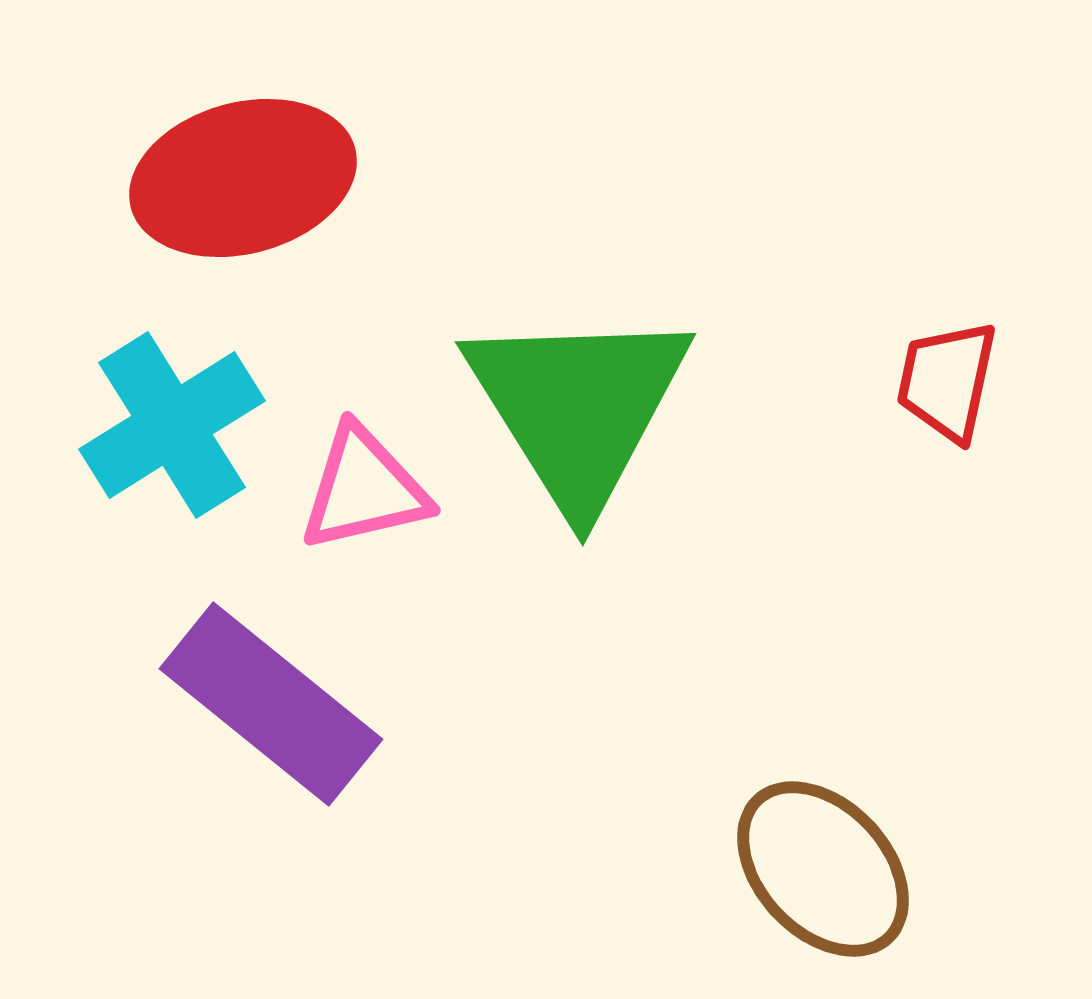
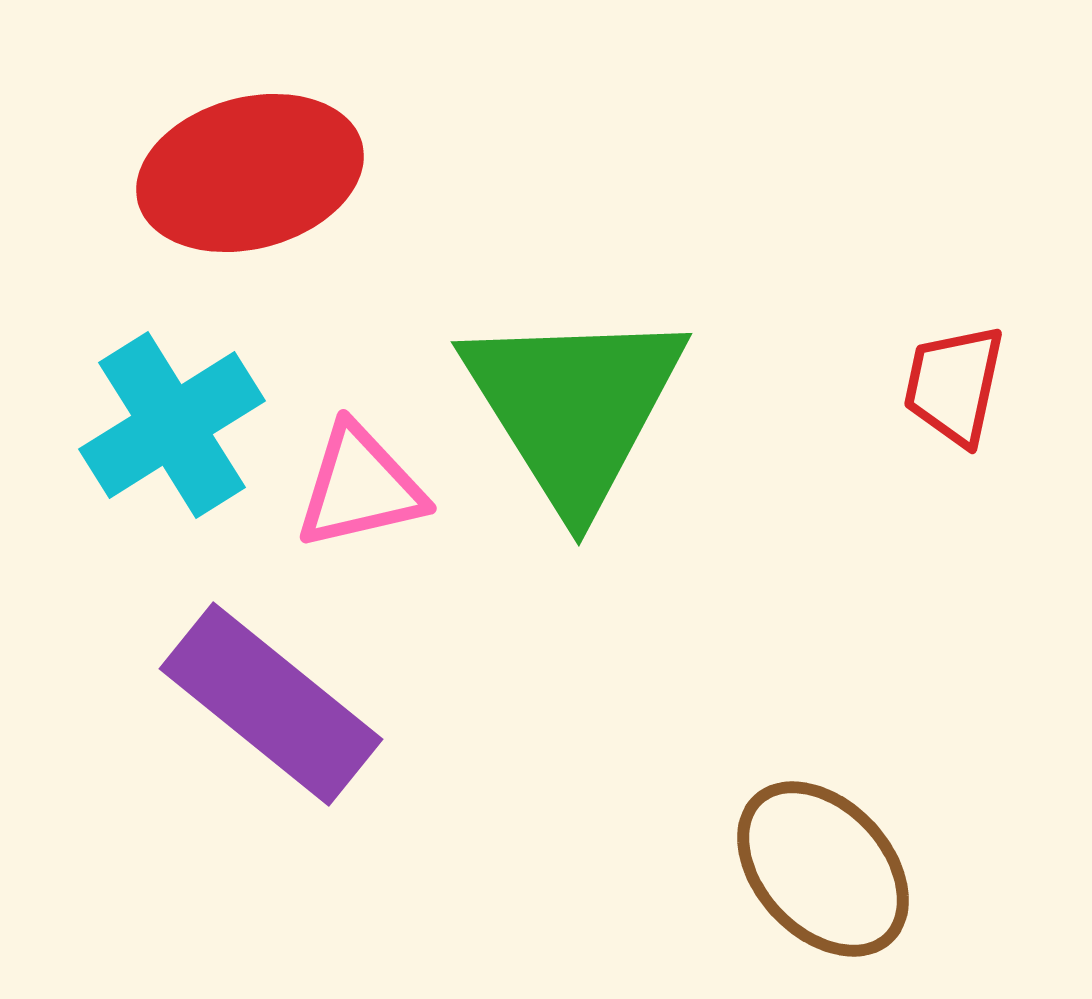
red ellipse: moved 7 px right, 5 px up
red trapezoid: moved 7 px right, 4 px down
green triangle: moved 4 px left
pink triangle: moved 4 px left, 2 px up
